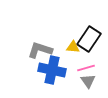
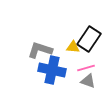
gray triangle: rotated 35 degrees counterclockwise
